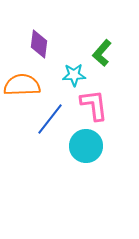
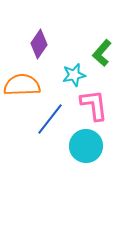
purple diamond: rotated 28 degrees clockwise
cyan star: rotated 10 degrees counterclockwise
